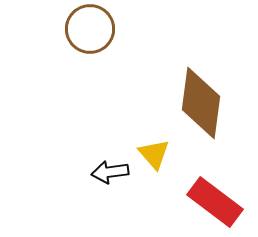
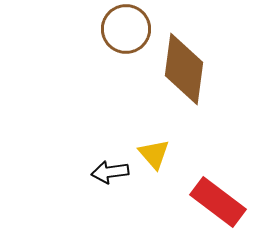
brown circle: moved 36 px right
brown diamond: moved 17 px left, 34 px up
red rectangle: moved 3 px right
